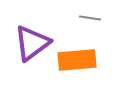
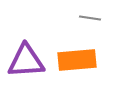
purple triangle: moved 6 px left, 18 px down; rotated 33 degrees clockwise
